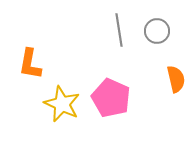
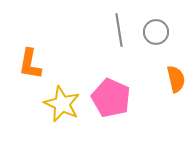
gray circle: moved 1 px left, 1 px down
